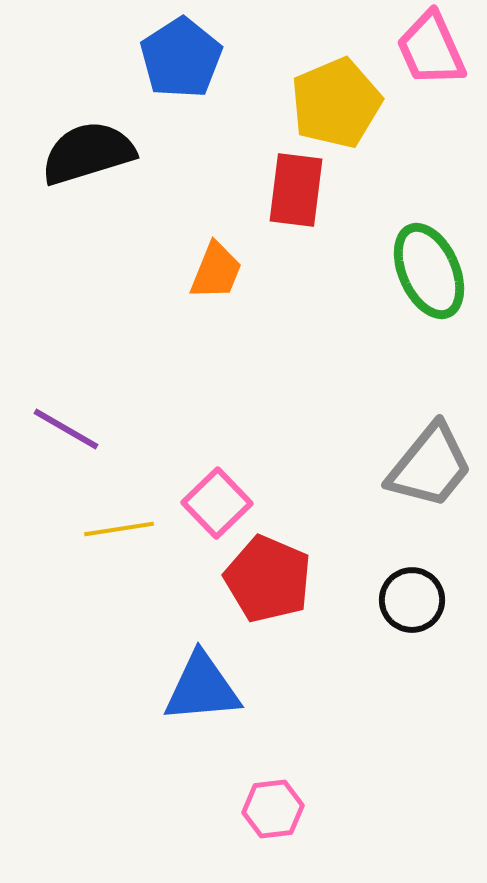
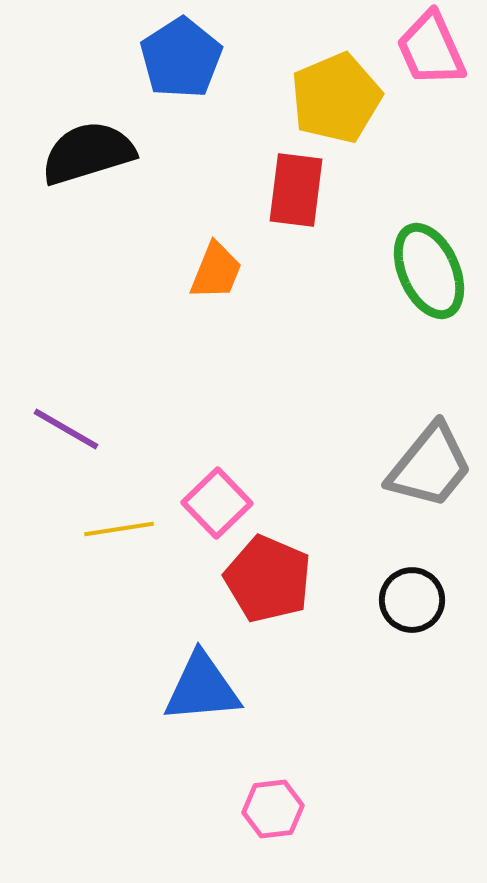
yellow pentagon: moved 5 px up
